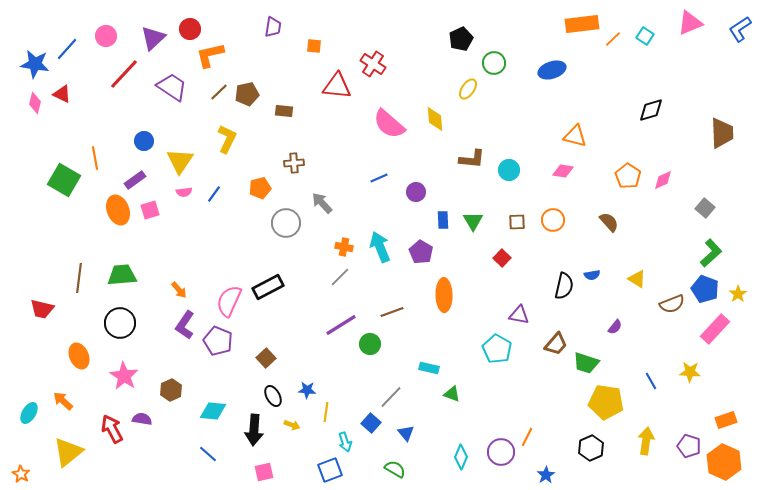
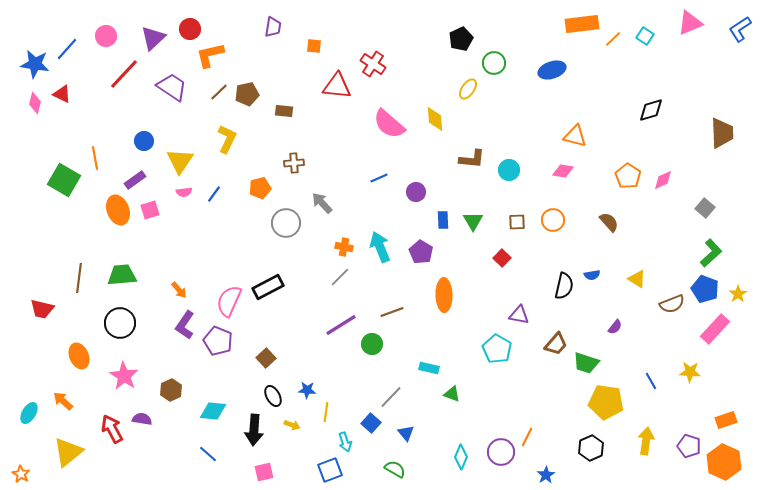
green circle at (370, 344): moved 2 px right
